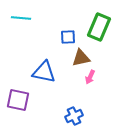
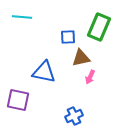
cyan line: moved 1 px right, 1 px up
